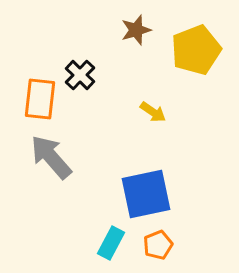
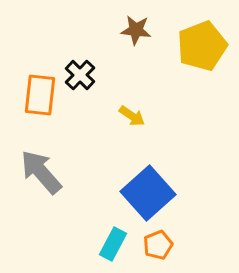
brown star: rotated 24 degrees clockwise
yellow pentagon: moved 6 px right, 4 px up
orange rectangle: moved 4 px up
yellow arrow: moved 21 px left, 4 px down
gray arrow: moved 10 px left, 15 px down
blue square: moved 2 px right, 1 px up; rotated 30 degrees counterclockwise
cyan rectangle: moved 2 px right, 1 px down
